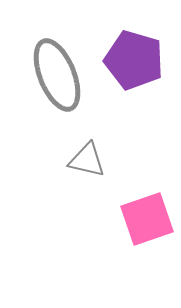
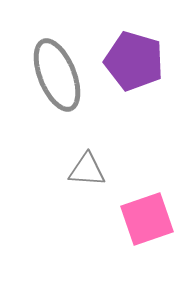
purple pentagon: moved 1 px down
gray triangle: moved 10 px down; rotated 9 degrees counterclockwise
